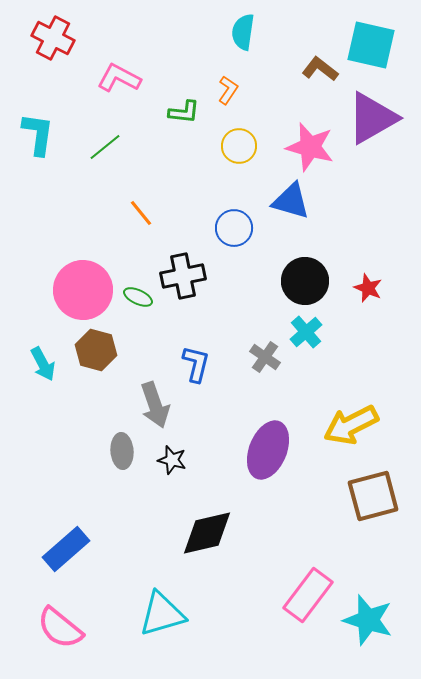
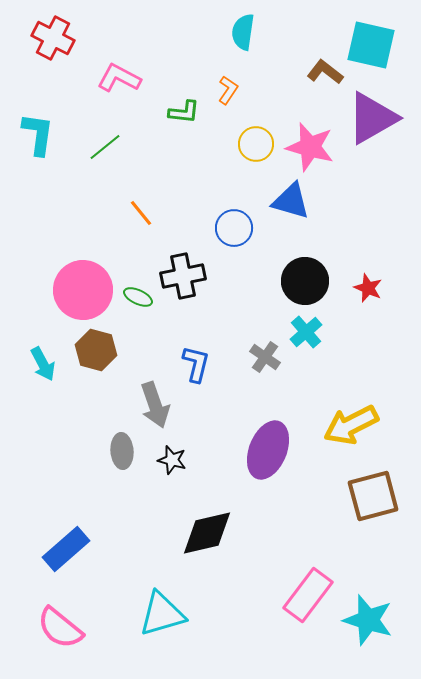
brown L-shape: moved 5 px right, 3 px down
yellow circle: moved 17 px right, 2 px up
